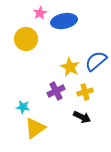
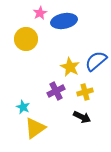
cyan star: rotated 16 degrees clockwise
